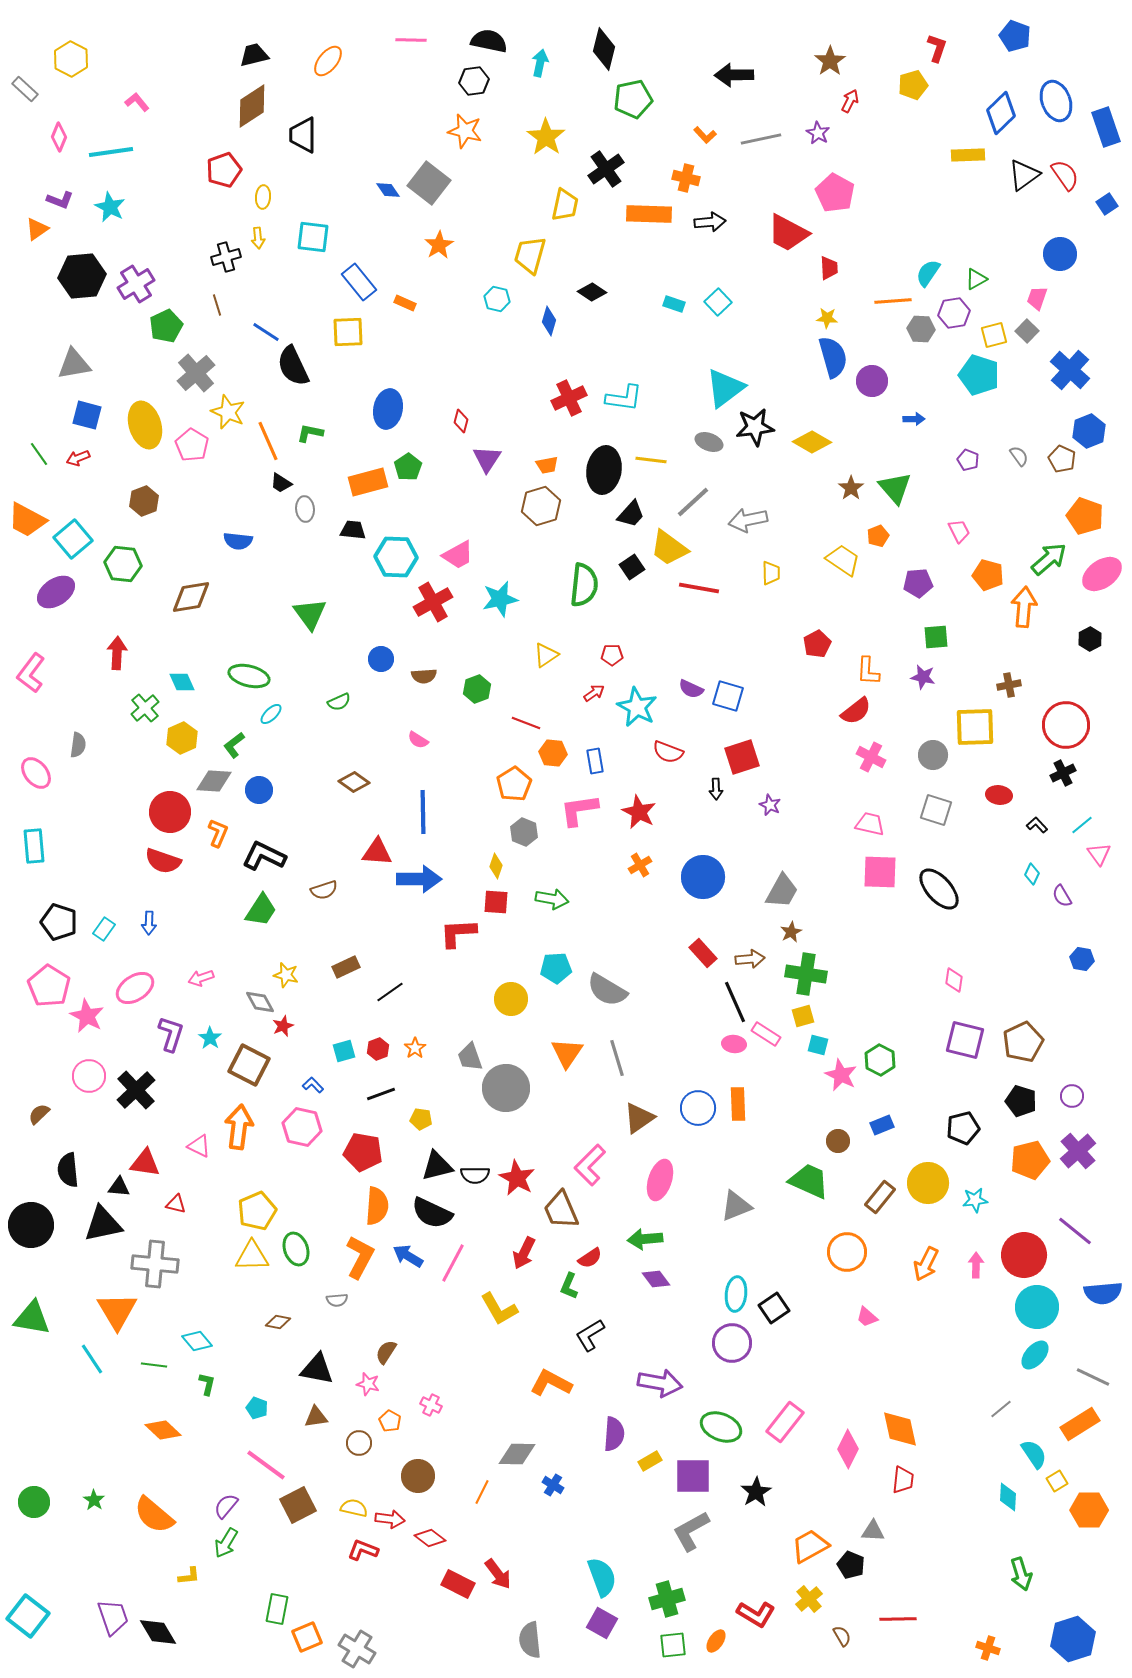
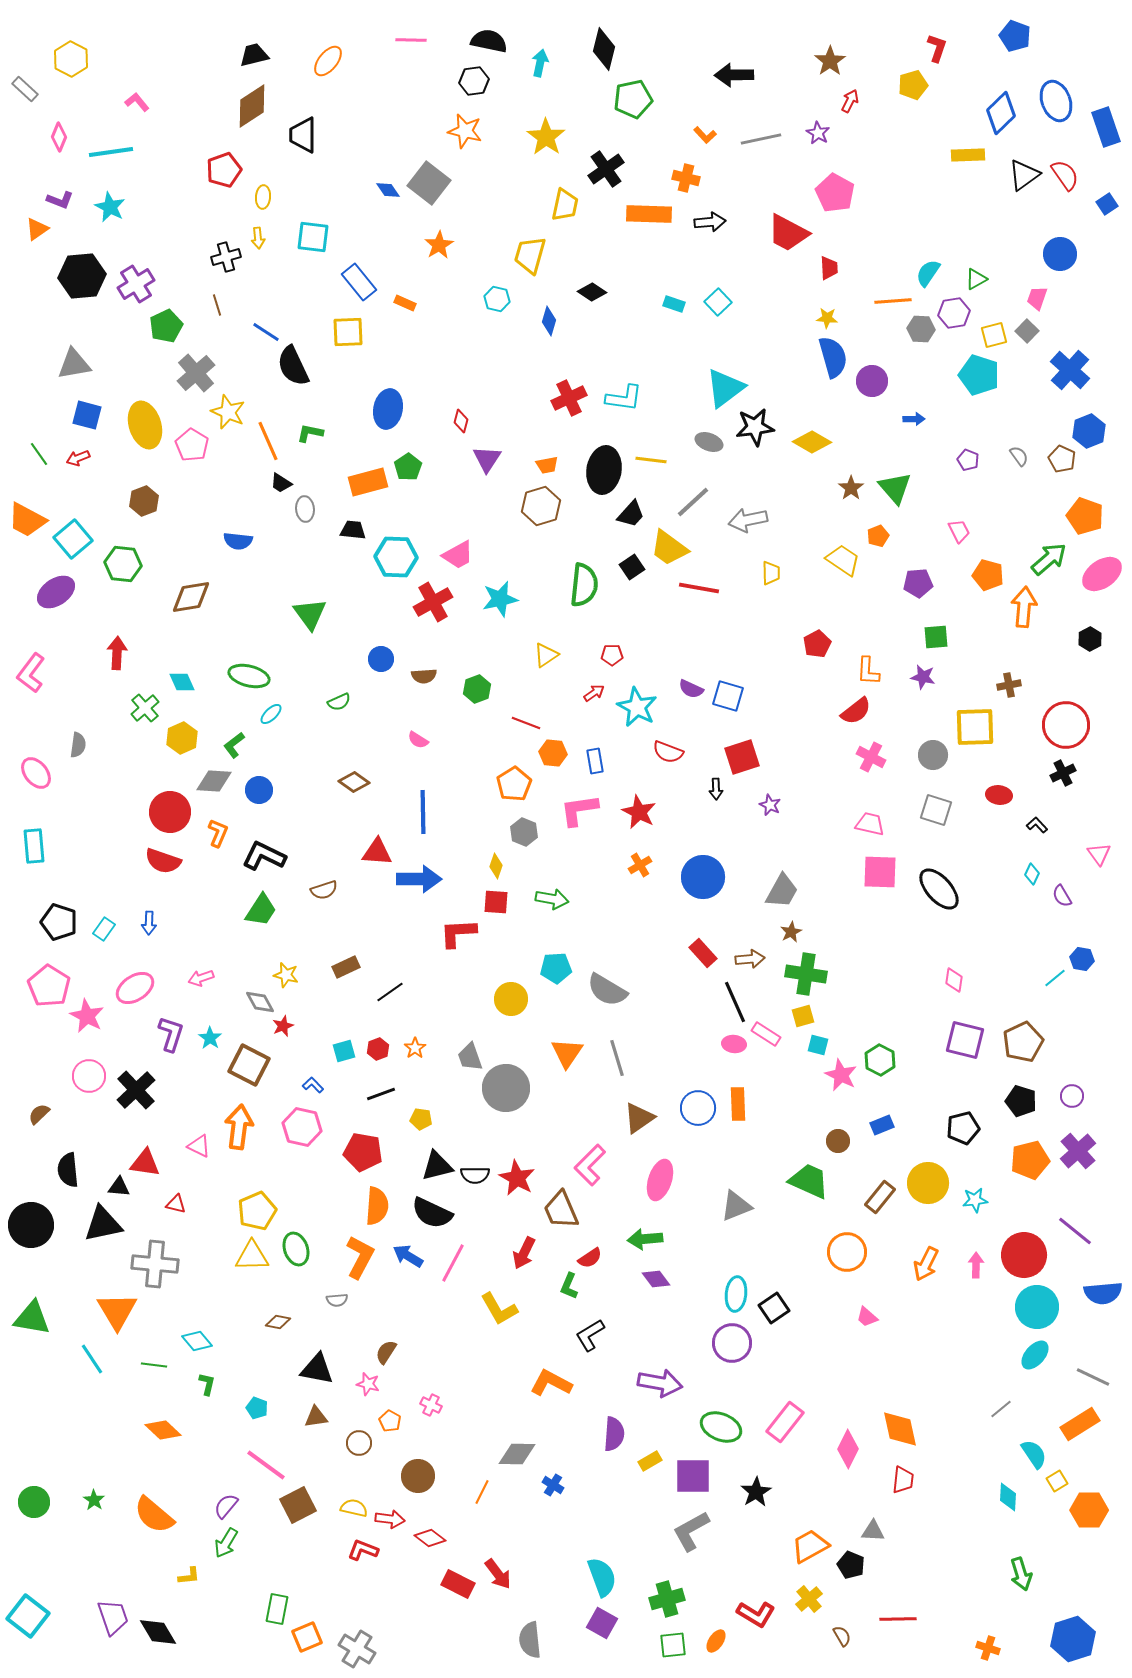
cyan line at (1082, 825): moved 27 px left, 153 px down
